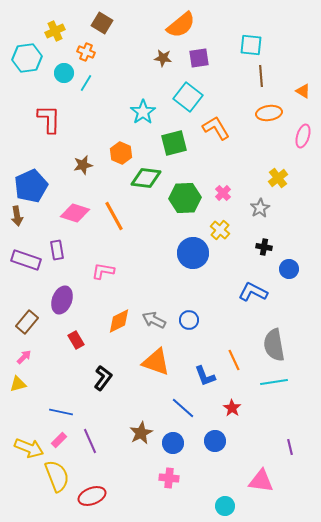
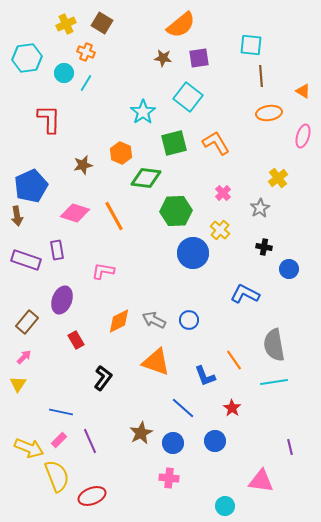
yellow cross at (55, 31): moved 11 px right, 7 px up
orange L-shape at (216, 128): moved 15 px down
green hexagon at (185, 198): moved 9 px left, 13 px down
blue L-shape at (253, 292): moved 8 px left, 2 px down
orange line at (234, 360): rotated 10 degrees counterclockwise
yellow triangle at (18, 384): rotated 42 degrees counterclockwise
